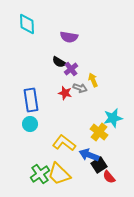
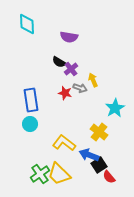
cyan star: moved 2 px right, 10 px up; rotated 18 degrees counterclockwise
